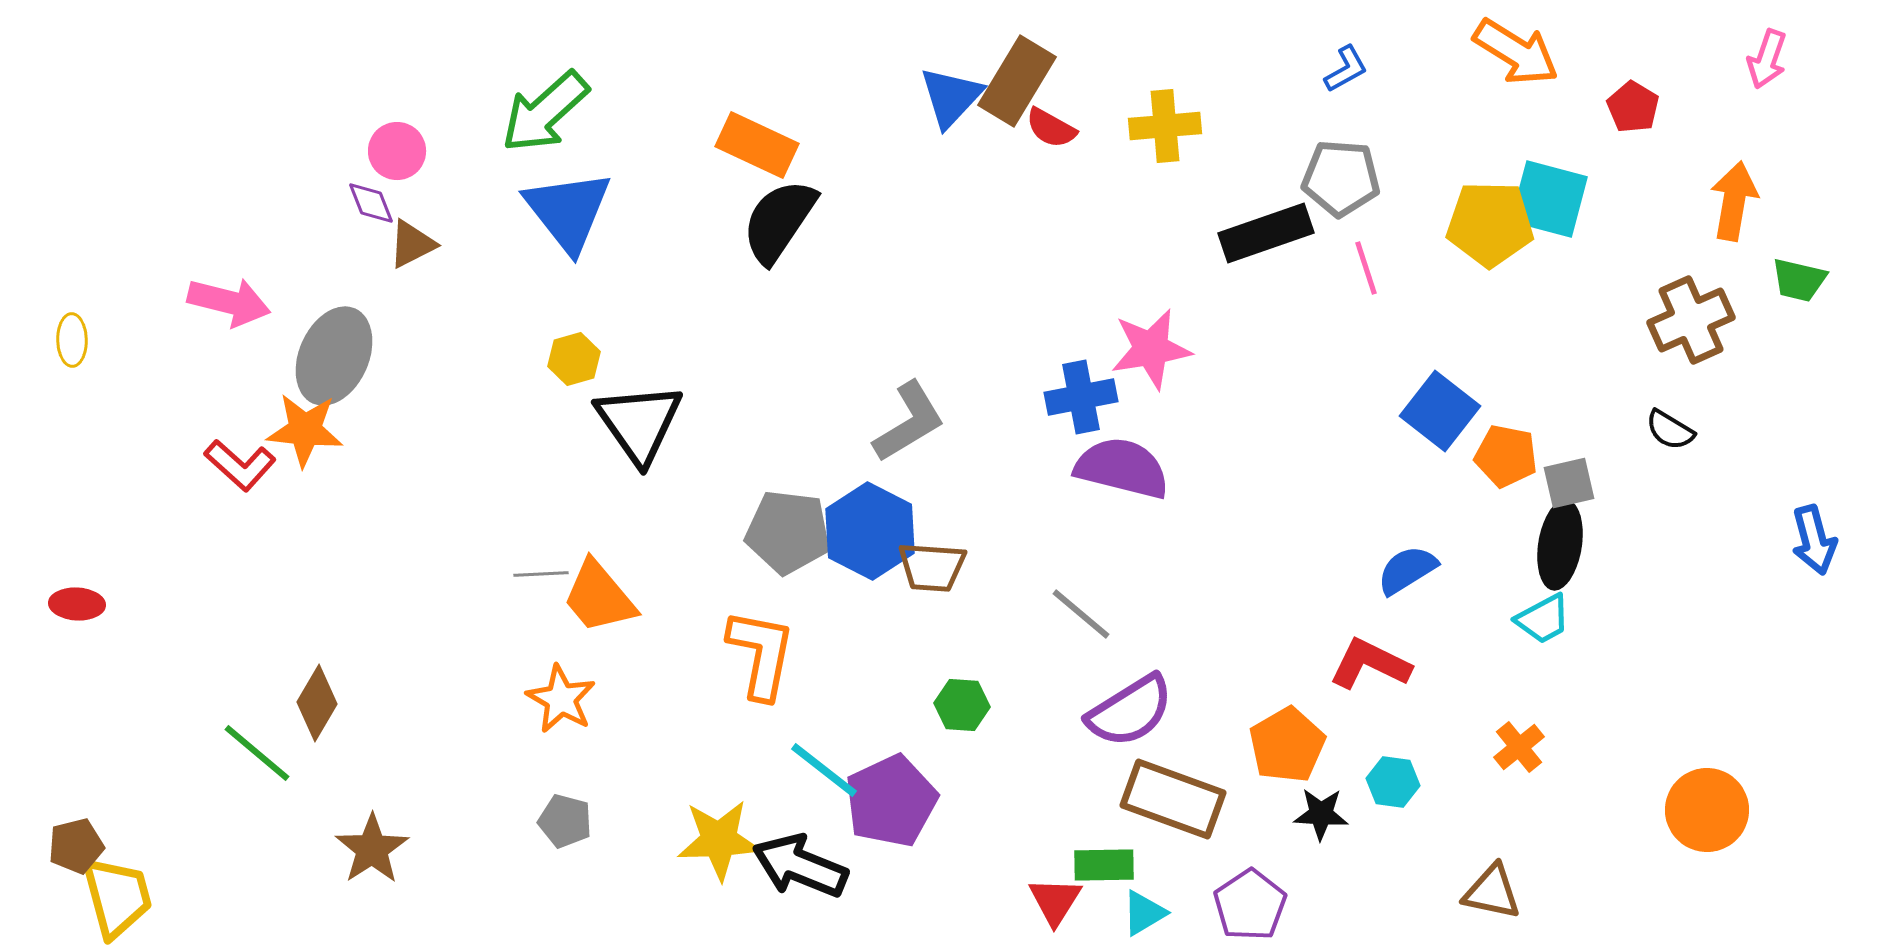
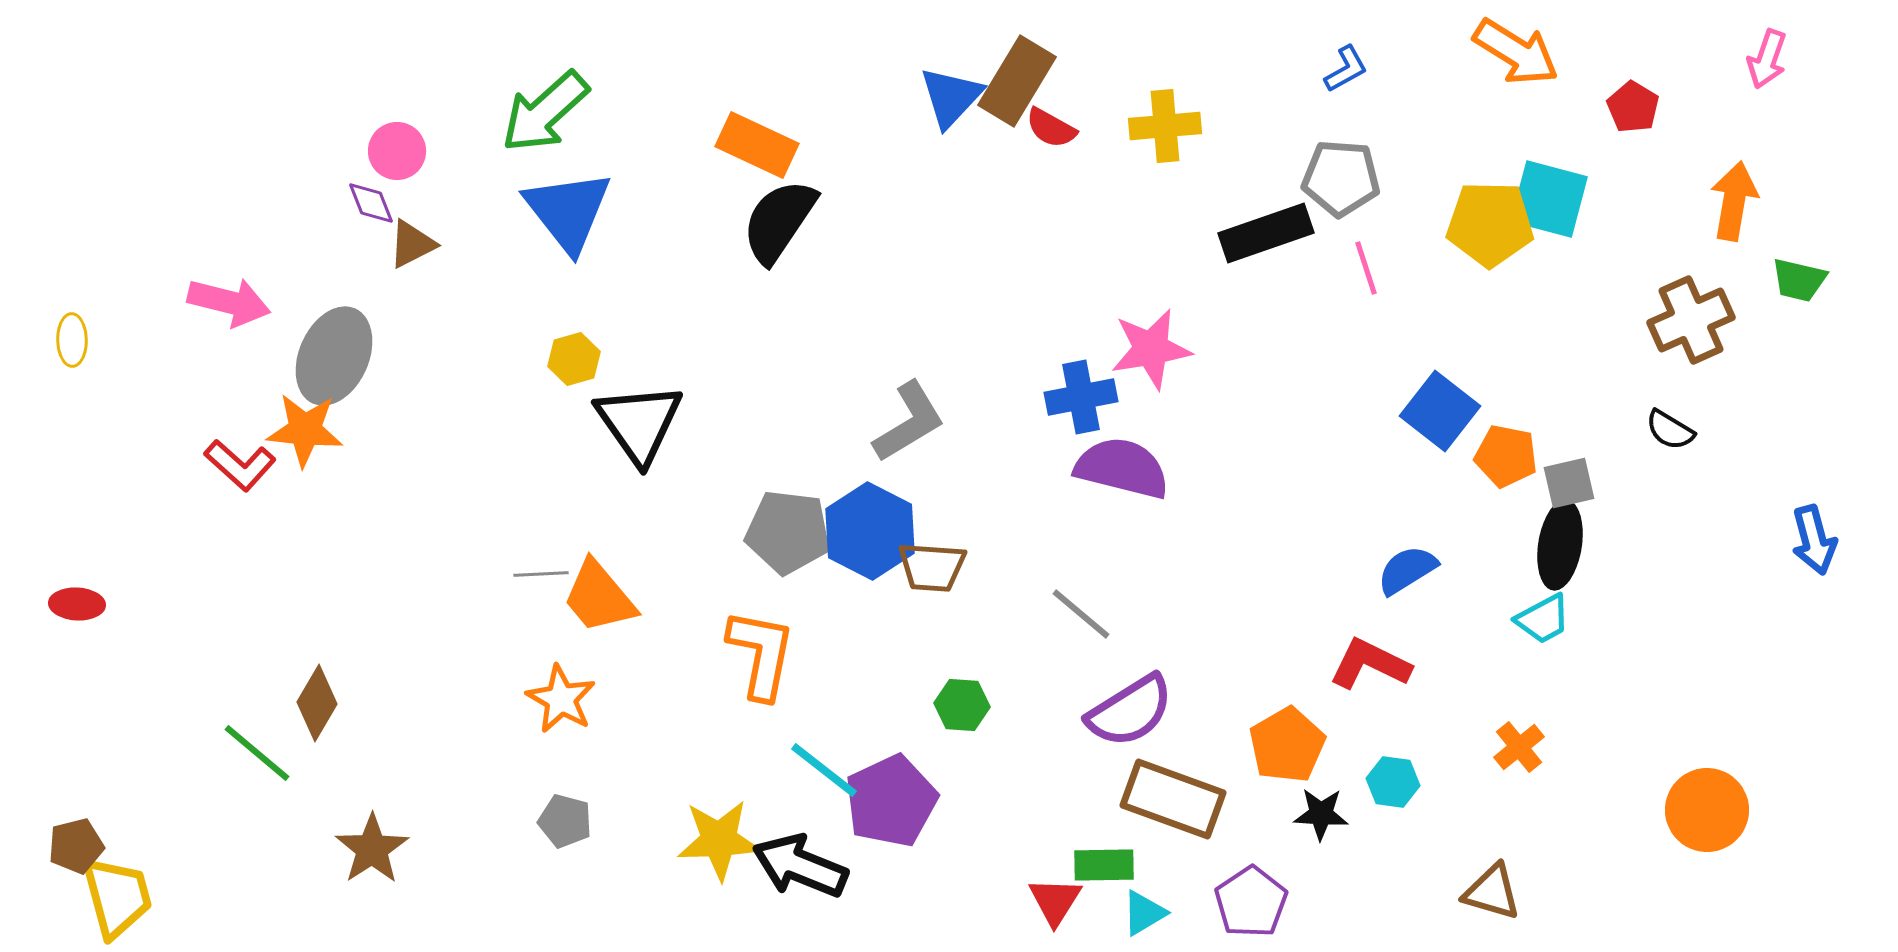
brown triangle at (1492, 892): rotated 4 degrees clockwise
purple pentagon at (1250, 905): moved 1 px right, 3 px up
